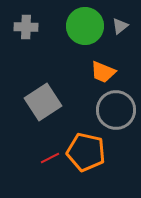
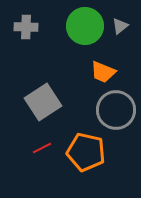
red line: moved 8 px left, 10 px up
